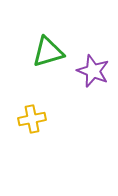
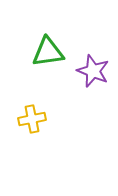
green triangle: rotated 8 degrees clockwise
